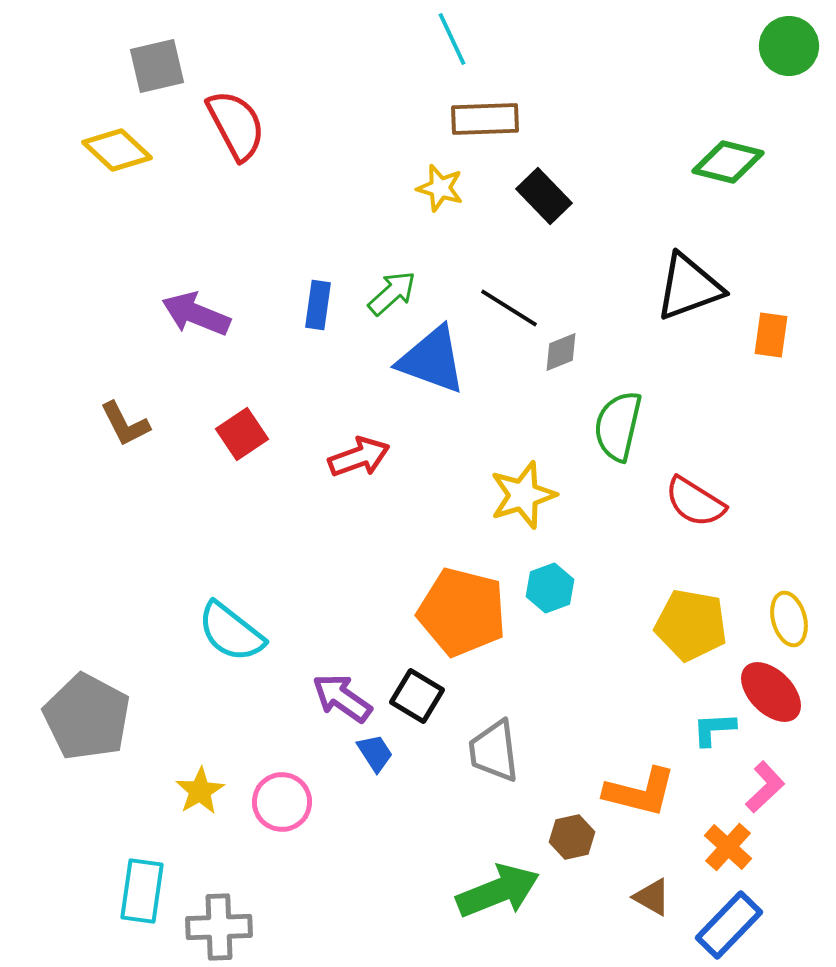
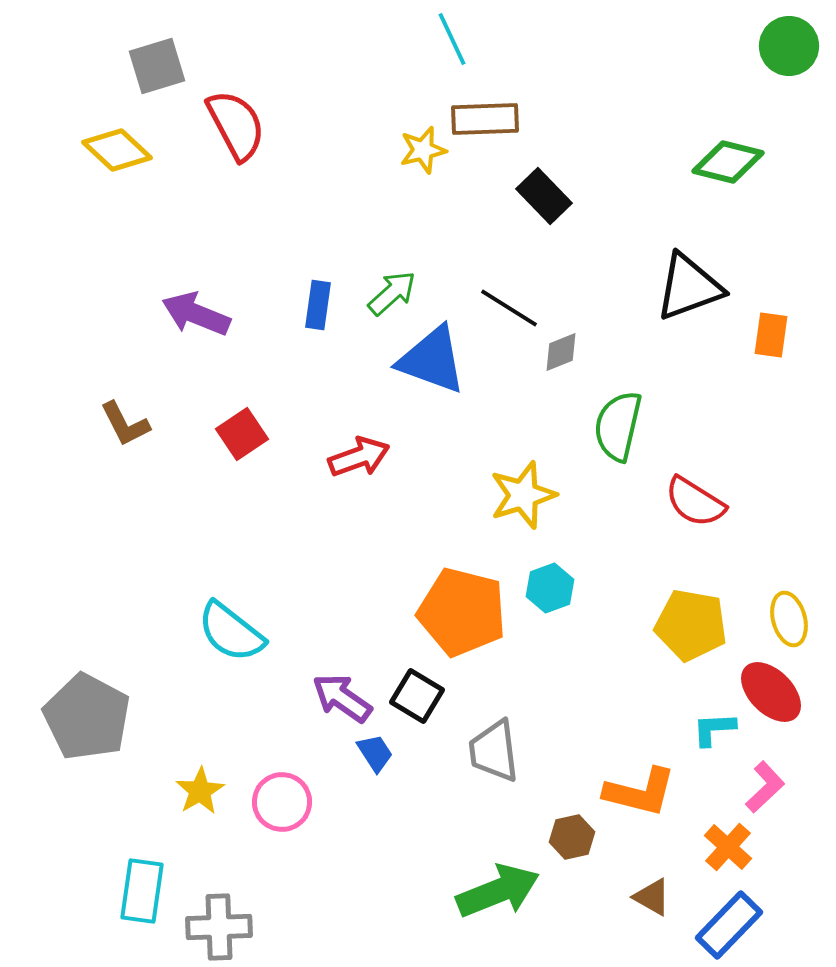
gray square at (157, 66): rotated 4 degrees counterclockwise
yellow star at (440, 188): moved 17 px left, 38 px up; rotated 30 degrees counterclockwise
